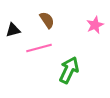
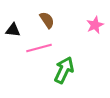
black triangle: rotated 21 degrees clockwise
green arrow: moved 5 px left
